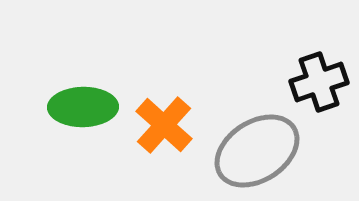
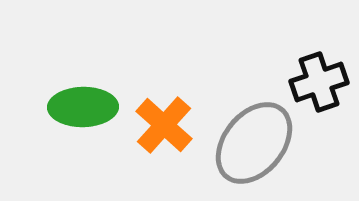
gray ellipse: moved 3 px left, 8 px up; rotated 18 degrees counterclockwise
